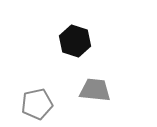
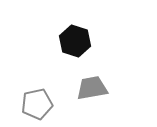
gray trapezoid: moved 3 px left, 2 px up; rotated 16 degrees counterclockwise
